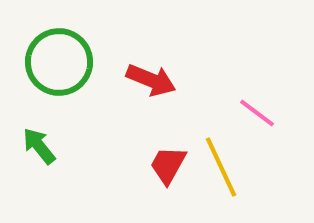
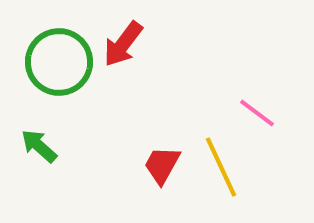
red arrow: moved 28 px left, 36 px up; rotated 105 degrees clockwise
green arrow: rotated 9 degrees counterclockwise
red trapezoid: moved 6 px left
